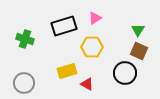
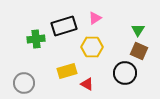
green cross: moved 11 px right; rotated 24 degrees counterclockwise
